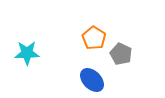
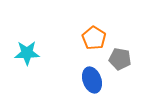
gray pentagon: moved 1 px left, 5 px down; rotated 15 degrees counterclockwise
blue ellipse: rotated 25 degrees clockwise
